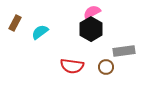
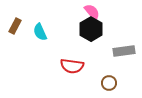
pink semicircle: rotated 78 degrees clockwise
brown rectangle: moved 3 px down
cyan semicircle: rotated 78 degrees counterclockwise
brown circle: moved 3 px right, 16 px down
